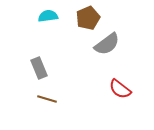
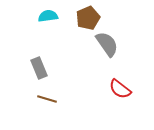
gray semicircle: rotated 88 degrees counterclockwise
